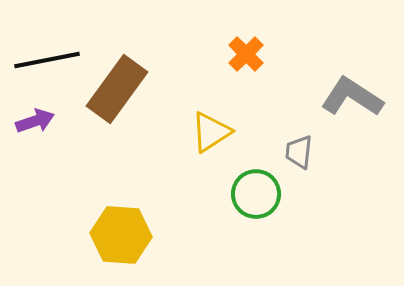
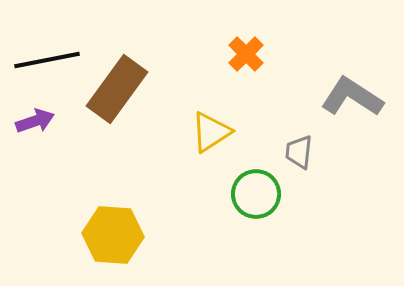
yellow hexagon: moved 8 px left
